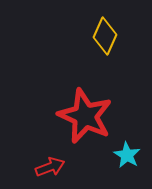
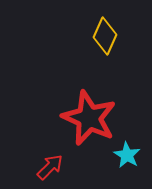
red star: moved 4 px right, 2 px down
red arrow: rotated 24 degrees counterclockwise
